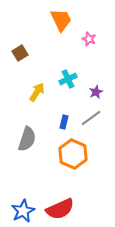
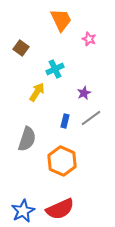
brown square: moved 1 px right, 5 px up; rotated 21 degrees counterclockwise
cyan cross: moved 13 px left, 10 px up
purple star: moved 12 px left, 1 px down
blue rectangle: moved 1 px right, 1 px up
orange hexagon: moved 11 px left, 7 px down
